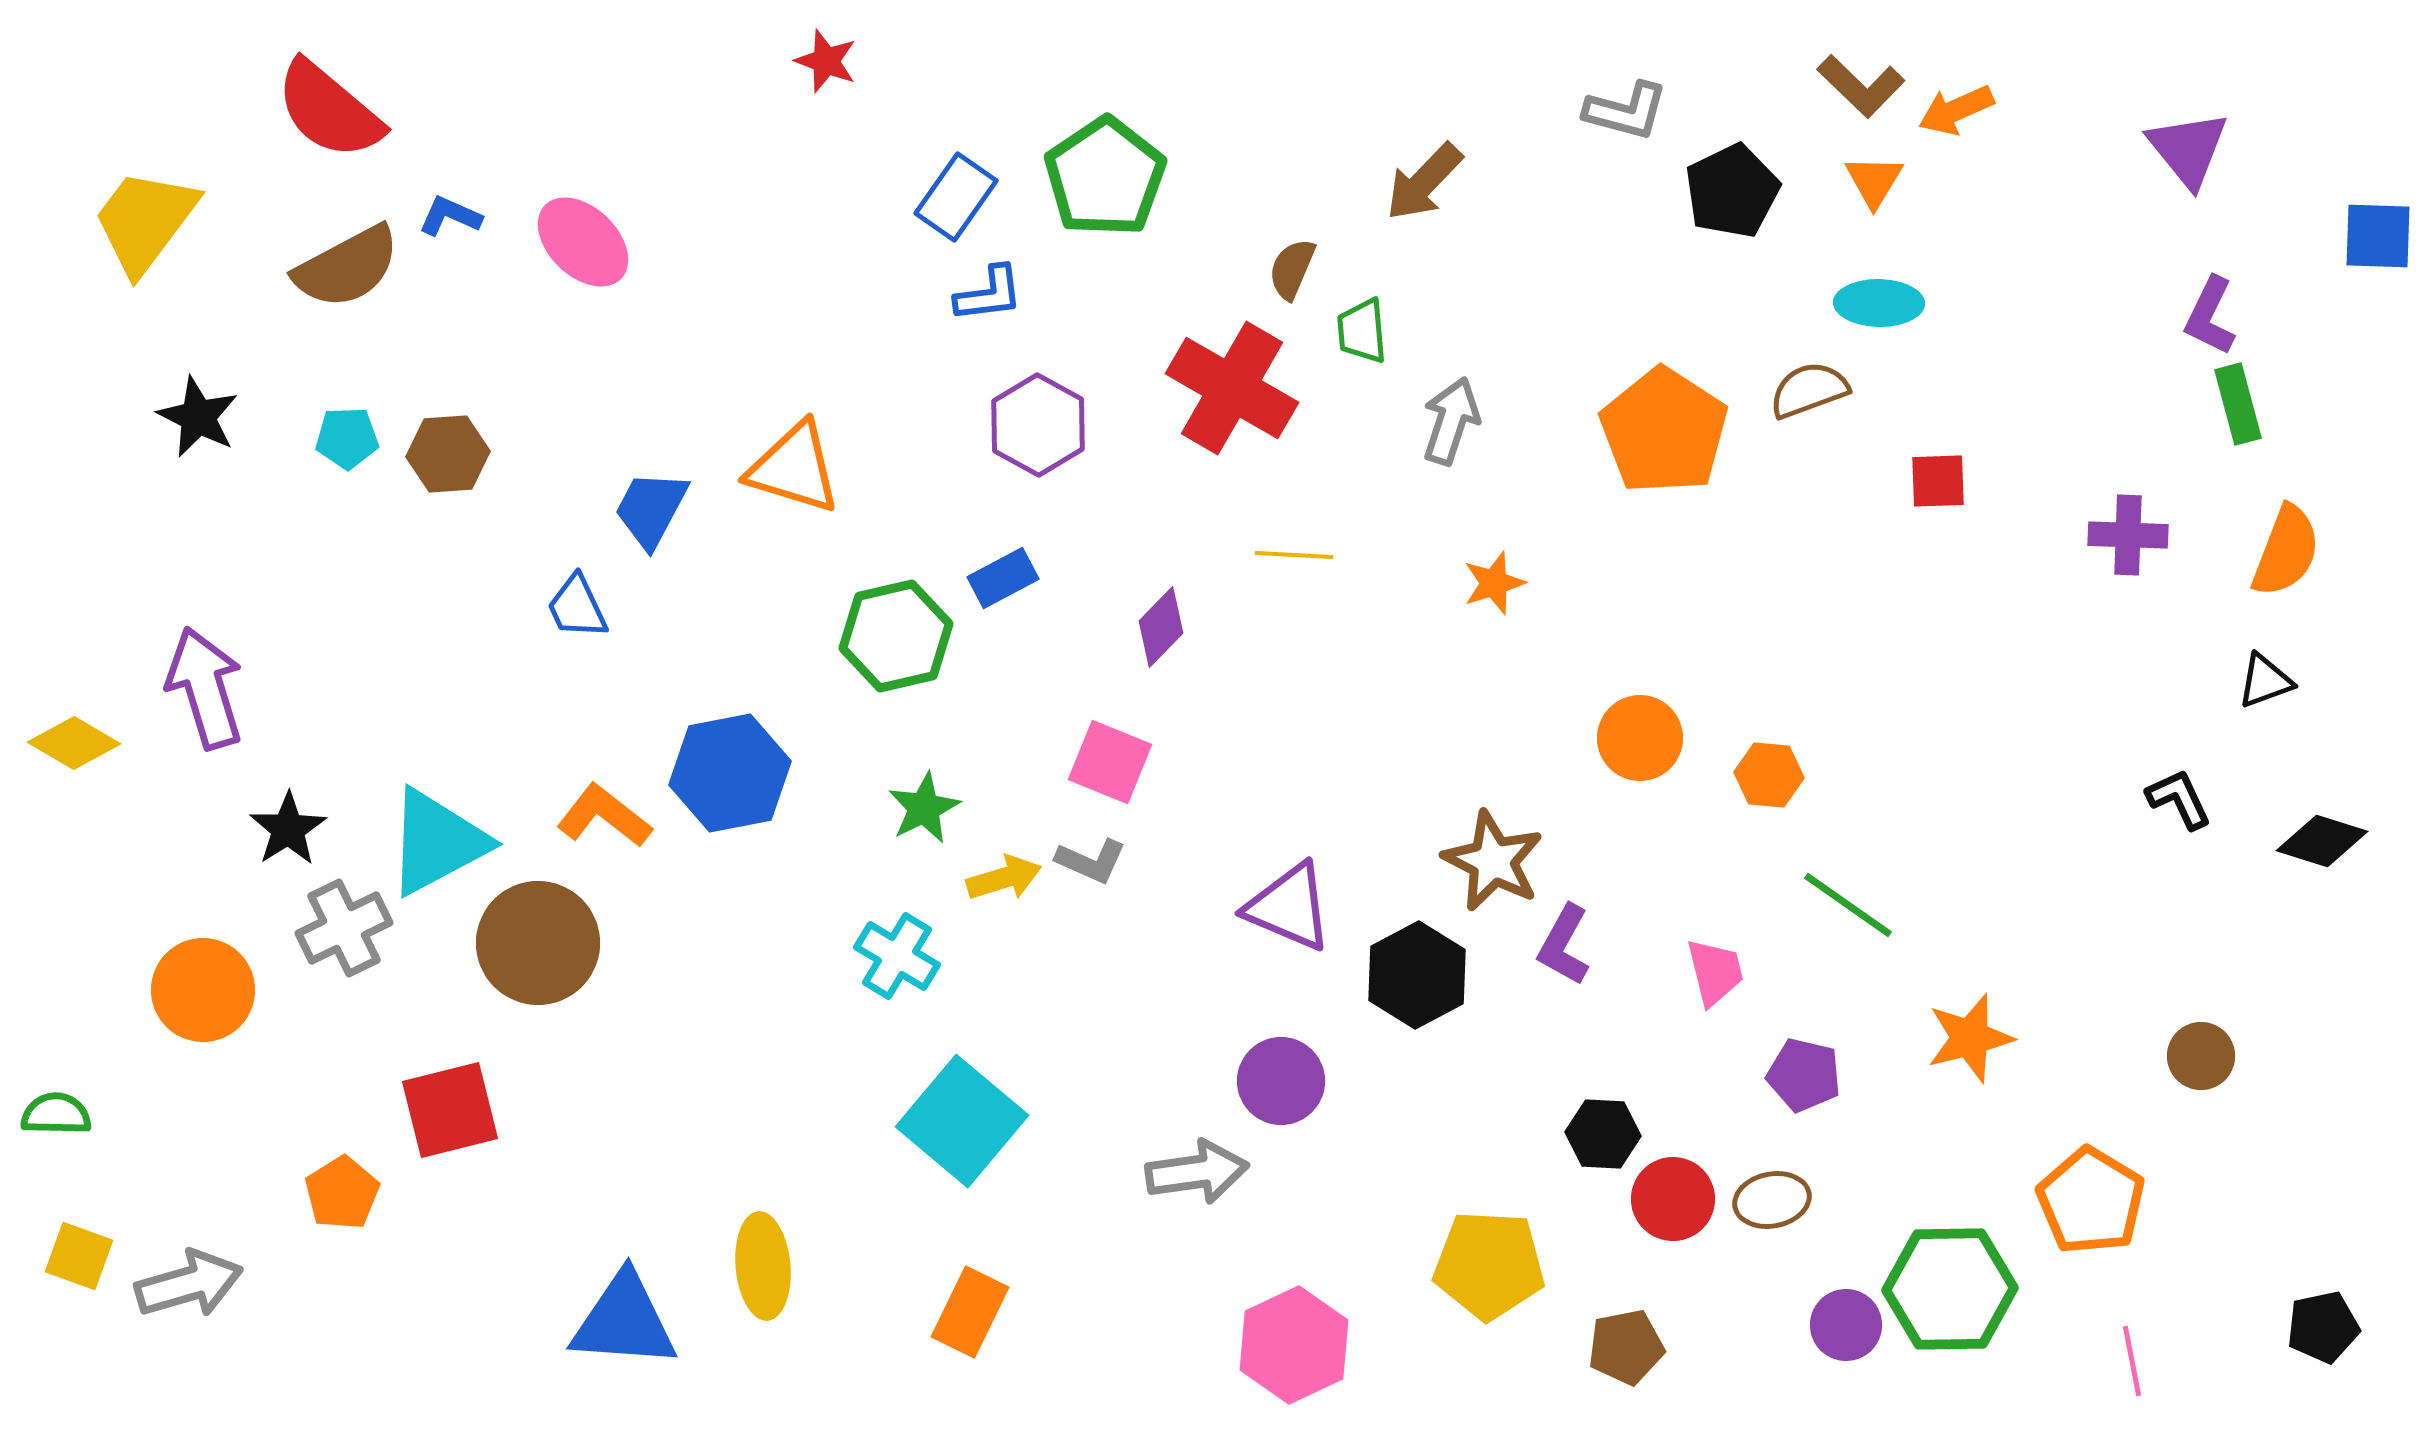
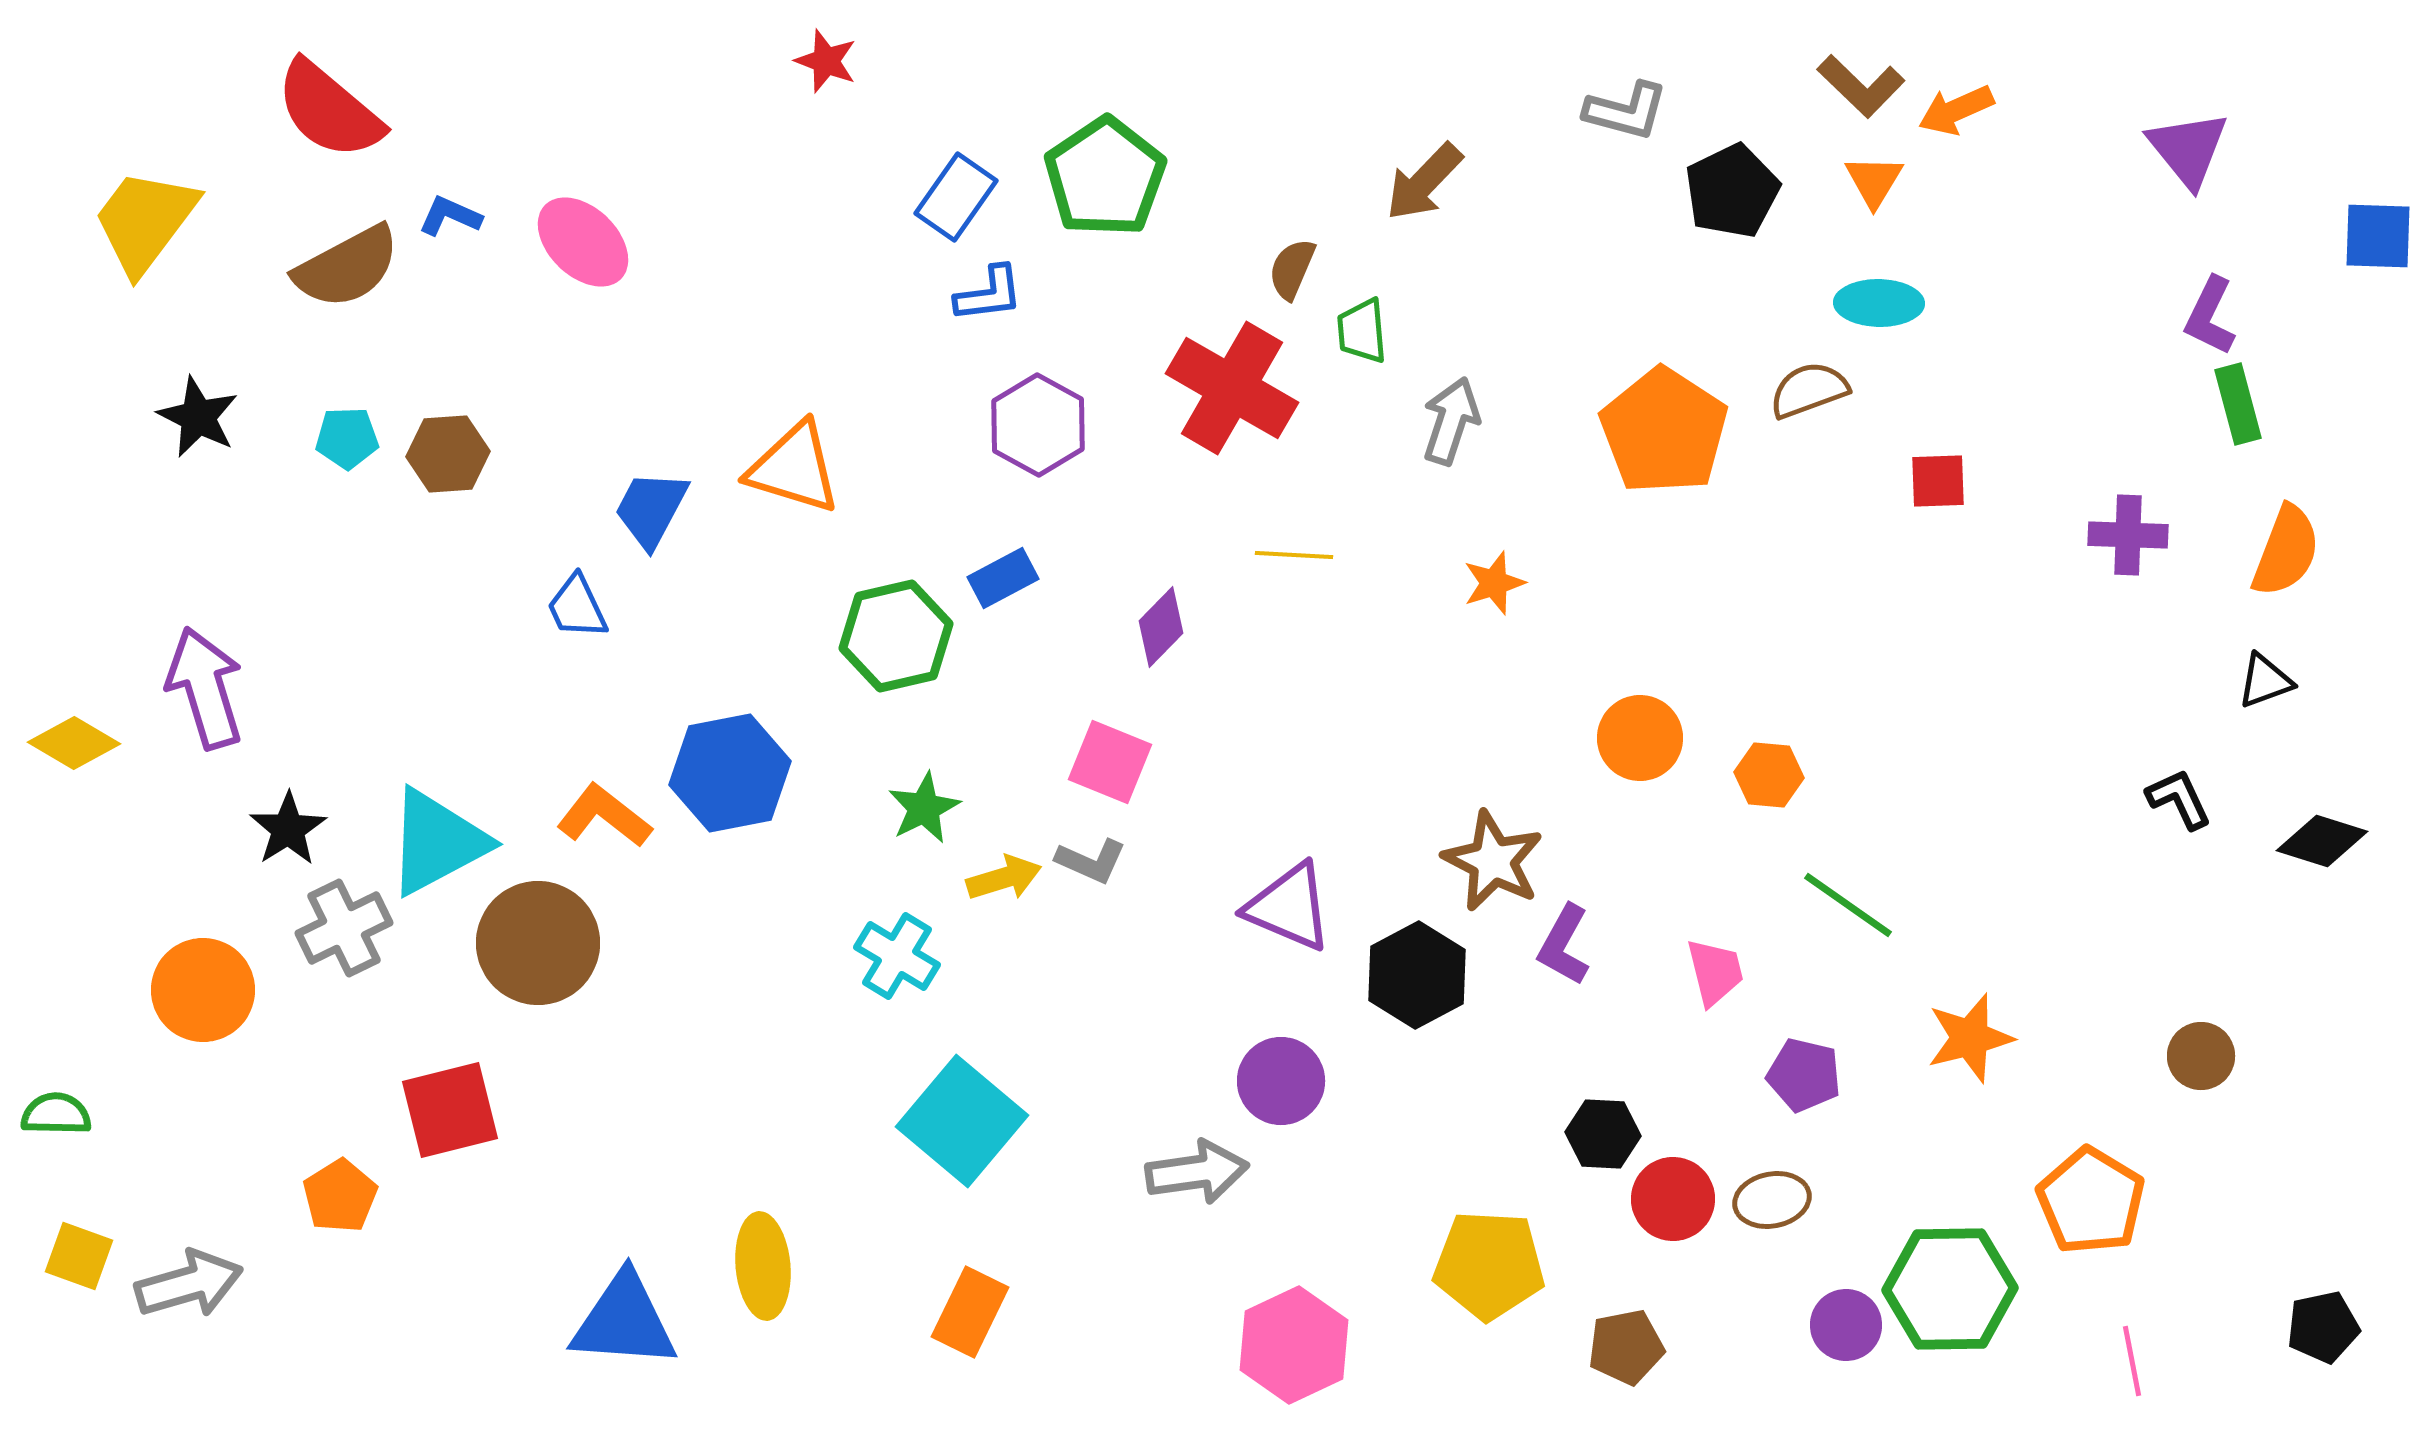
orange pentagon at (342, 1193): moved 2 px left, 3 px down
